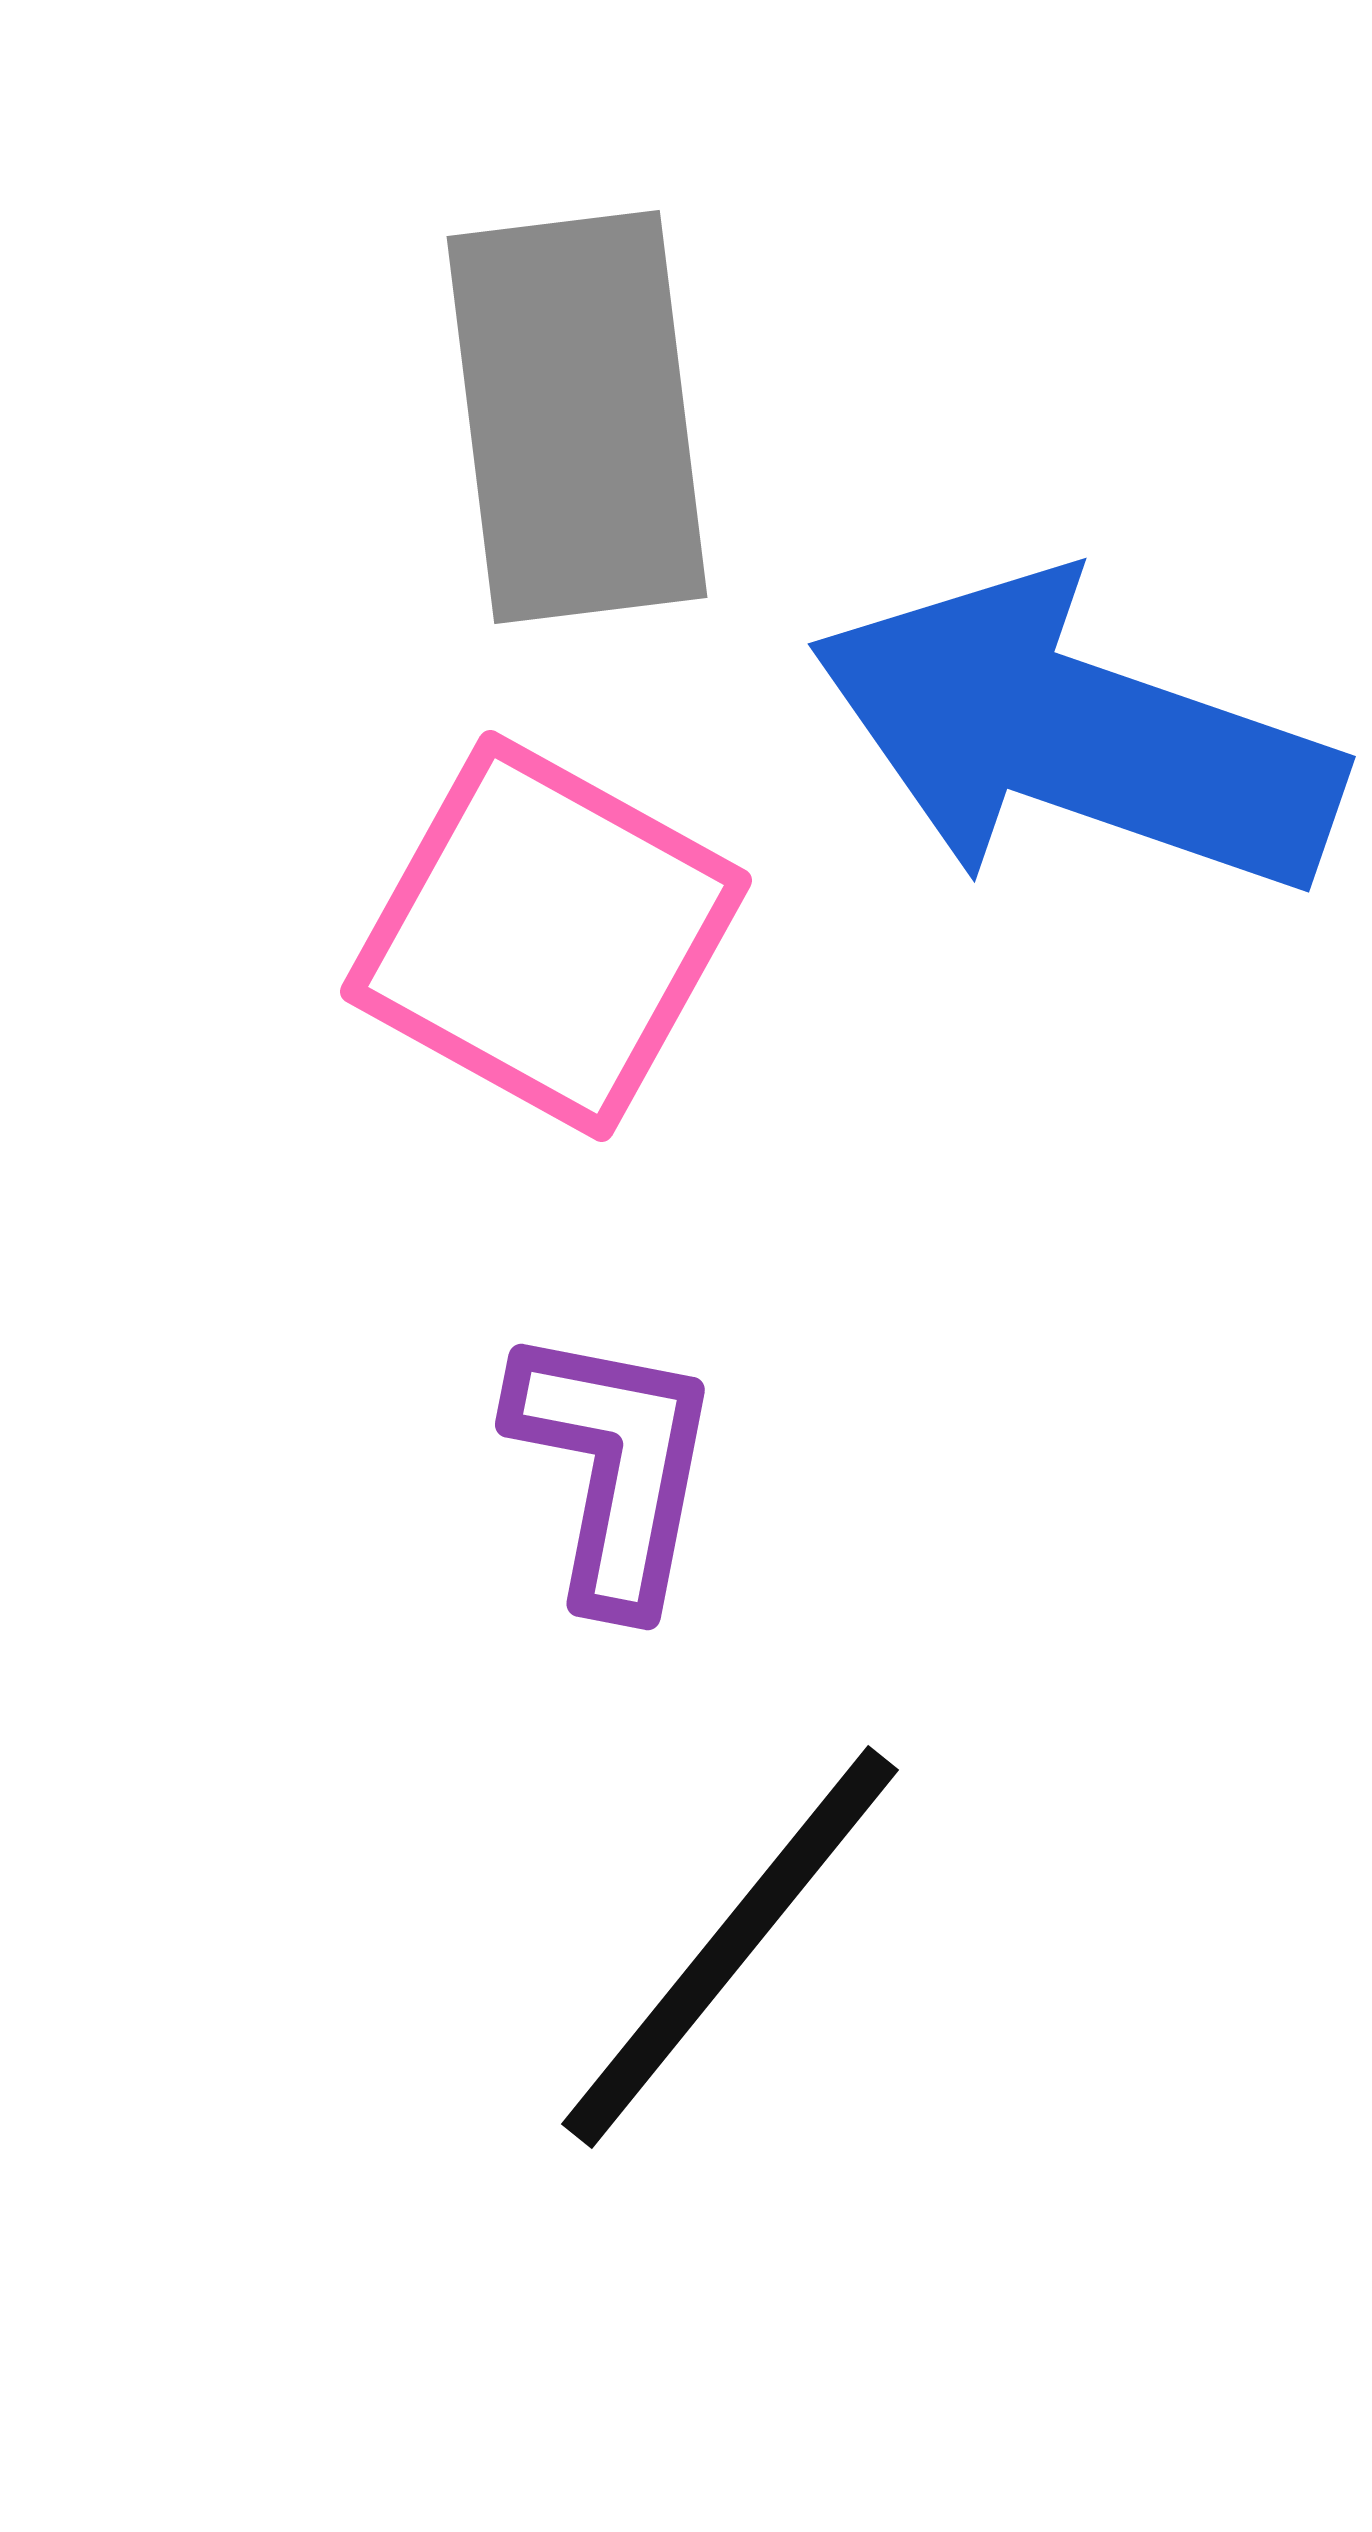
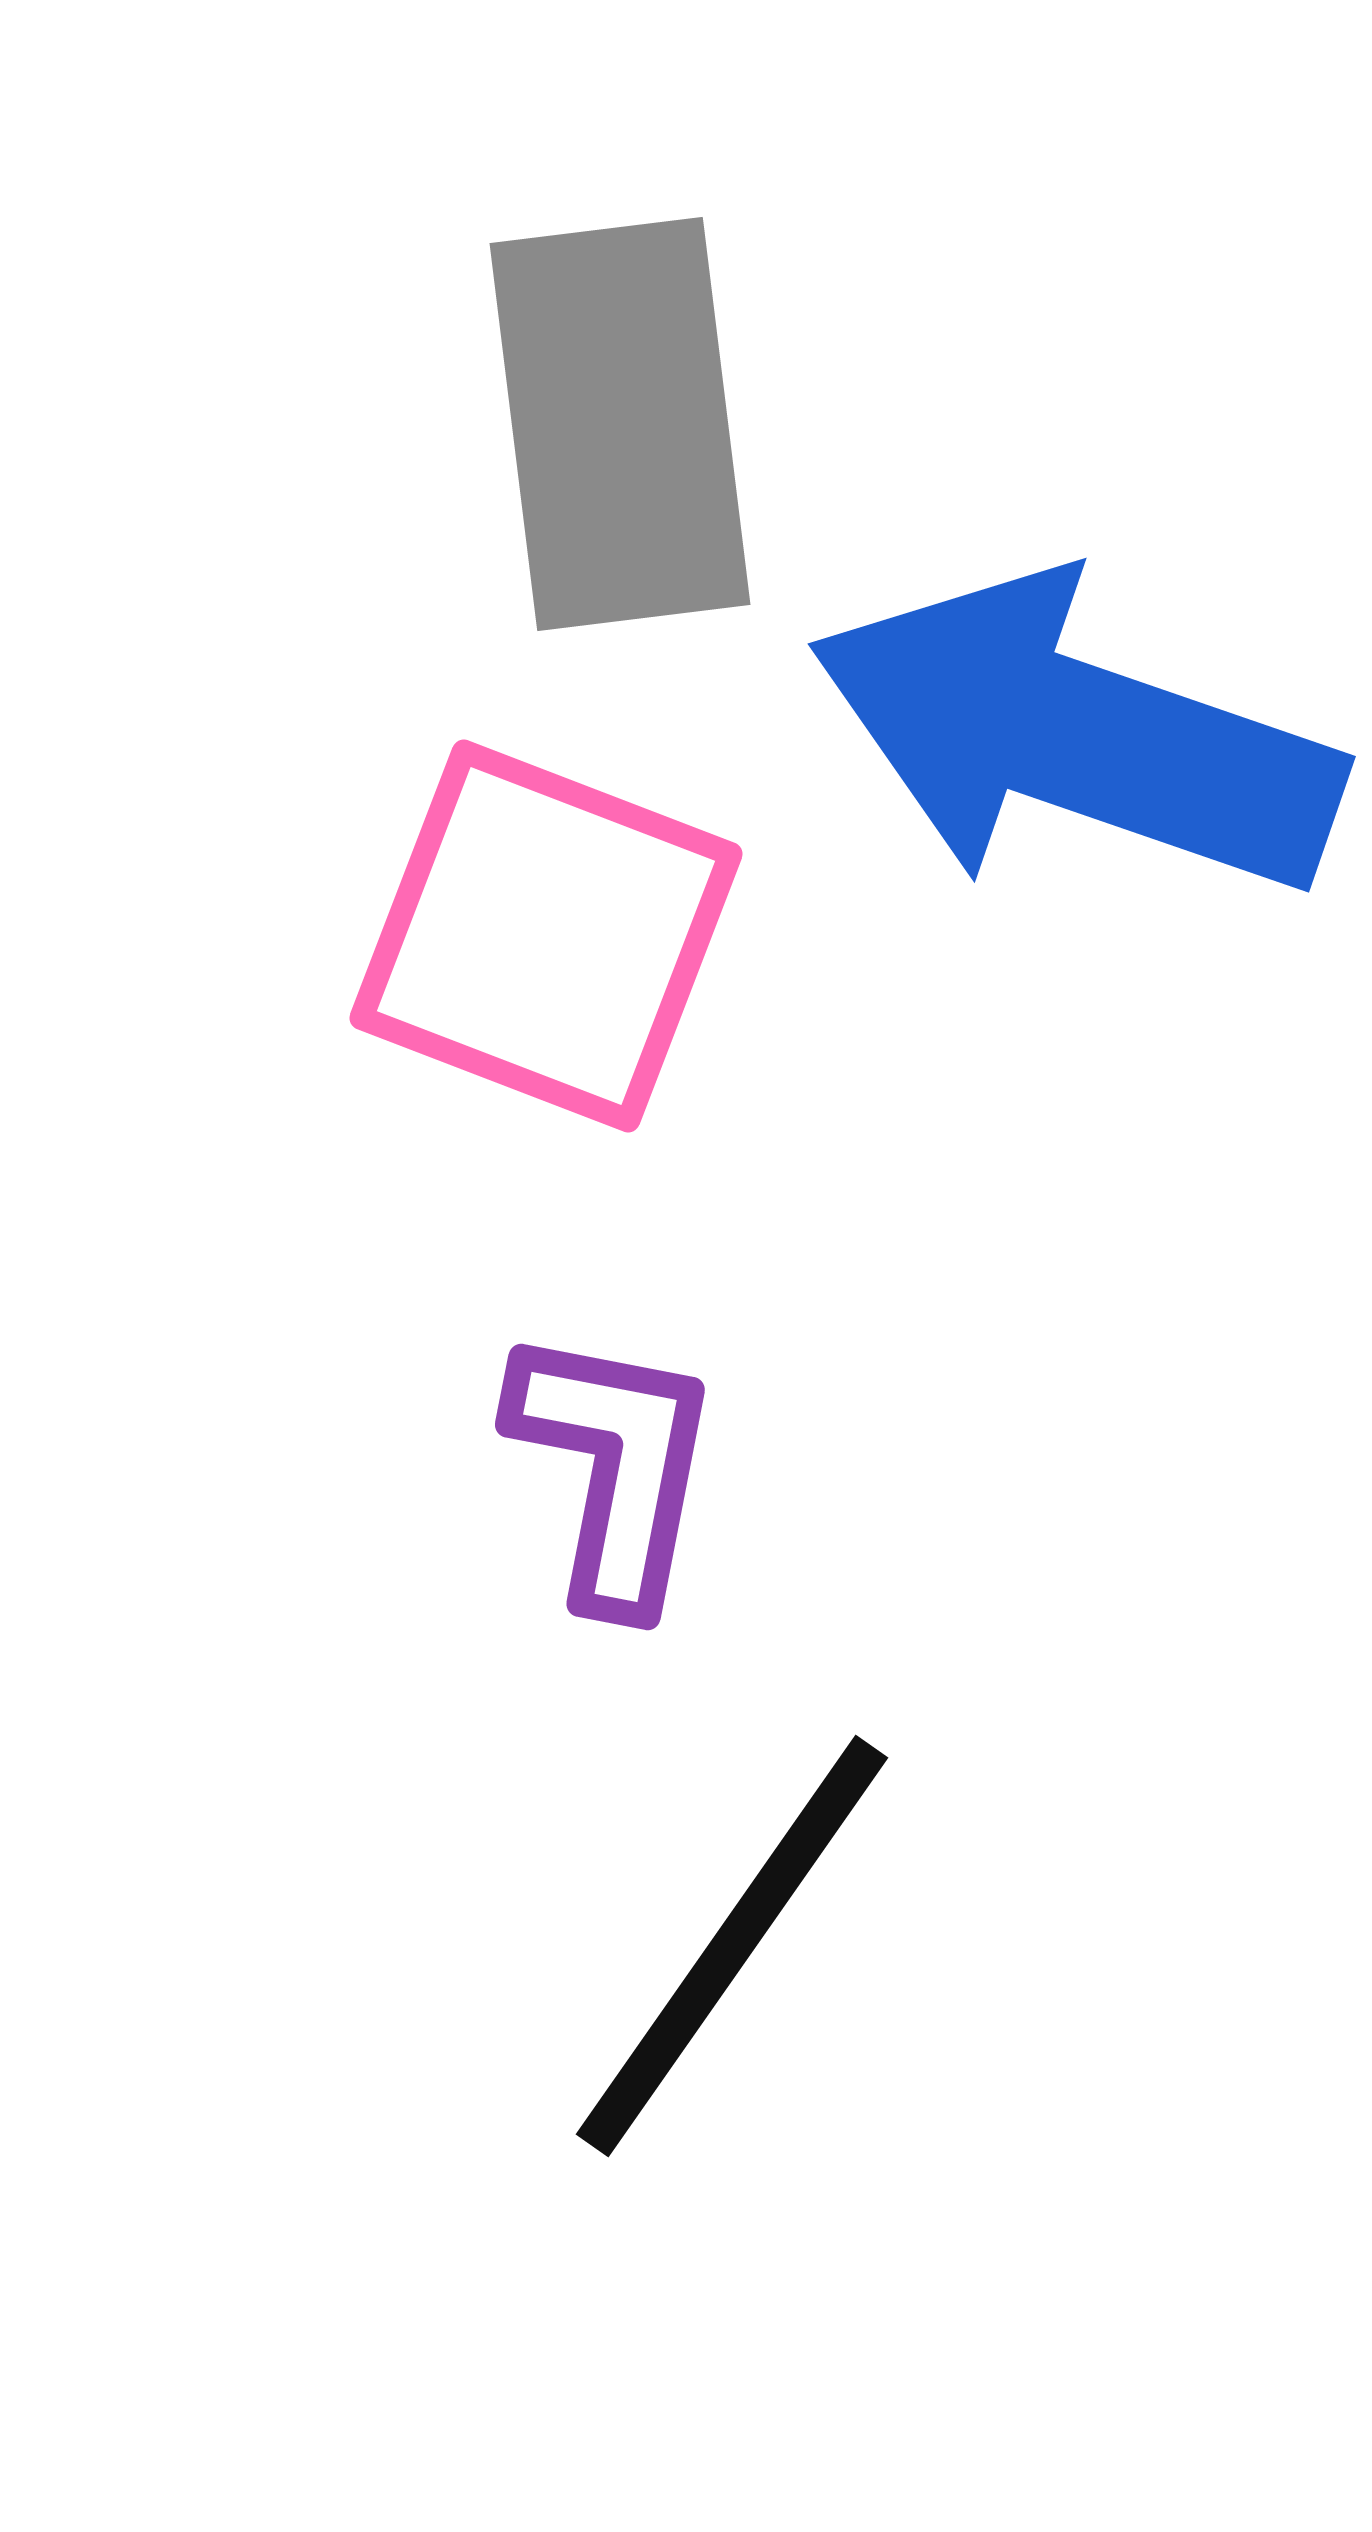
gray rectangle: moved 43 px right, 7 px down
pink square: rotated 8 degrees counterclockwise
black line: moved 2 px right, 1 px up; rotated 4 degrees counterclockwise
